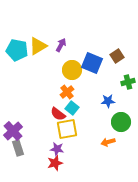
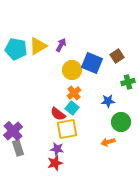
cyan pentagon: moved 1 px left, 1 px up
orange cross: moved 7 px right, 1 px down
